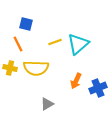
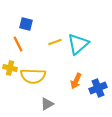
yellow semicircle: moved 3 px left, 8 px down
